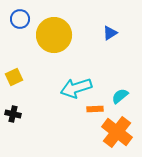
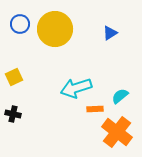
blue circle: moved 5 px down
yellow circle: moved 1 px right, 6 px up
